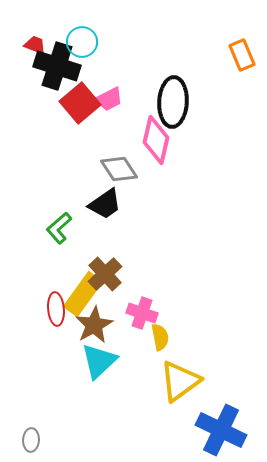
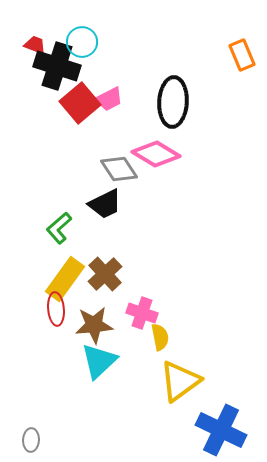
pink diamond: moved 14 px down; rotated 72 degrees counterclockwise
black trapezoid: rotated 9 degrees clockwise
yellow rectangle: moved 18 px left, 15 px up
brown star: rotated 24 degrees clockwise
